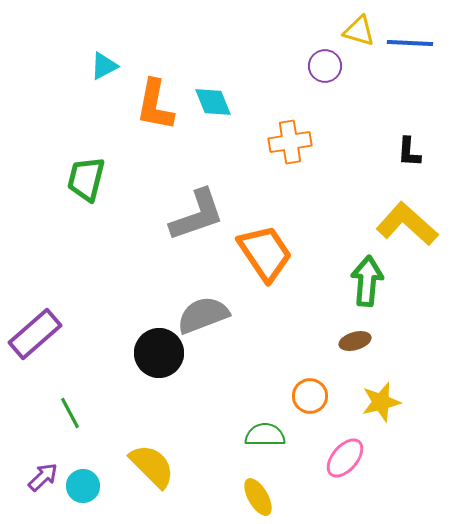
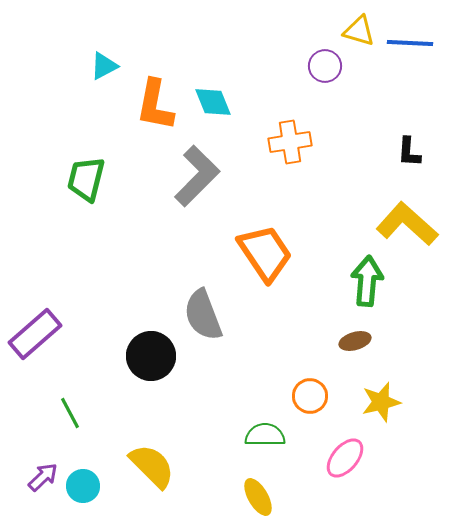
gray L-shape: moved 39 px up; rotated 26 degrees counterclockwise
gray semicircle: rotated 90 degrees counterclockwise
black circle: moved 8 px left, 3 px down
